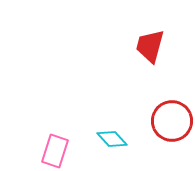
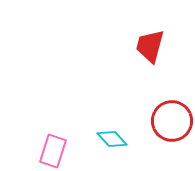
pink rectangle: moved 2 px left
